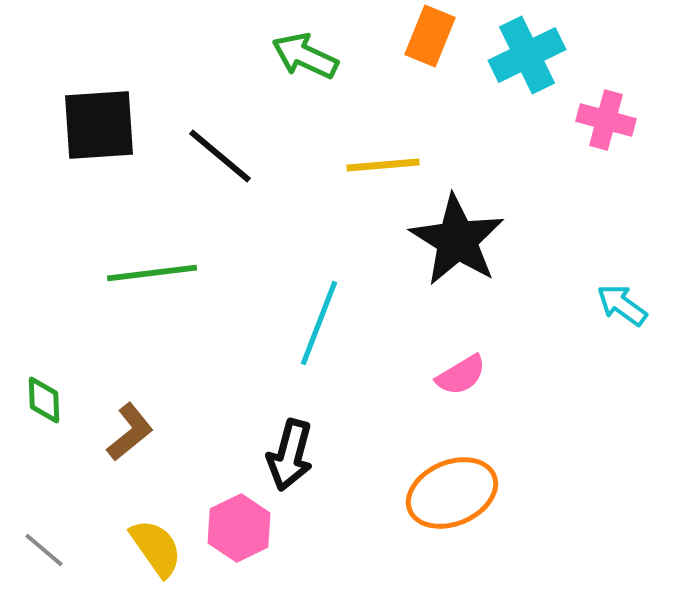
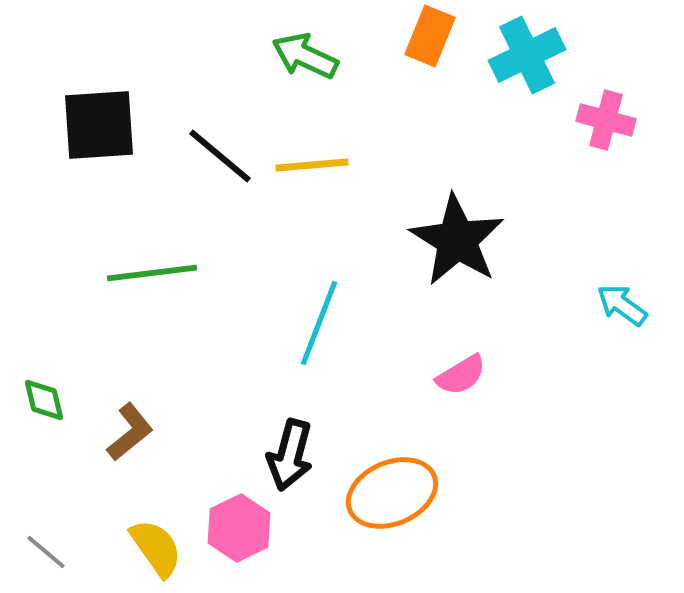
yellow line: moved 71 px left
green diamond: rotated 12 degrees counterclockwise
orange ellipse: moved 60 px left
gray line: moved 2 px right, 2 px down
